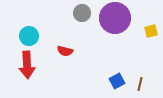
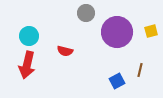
gray circle: moved 4 px right
purple circle: moved 2 px right, 14 px down
red arrow: rotated 16 degrees clockwise
brown line: moved 14 px up
